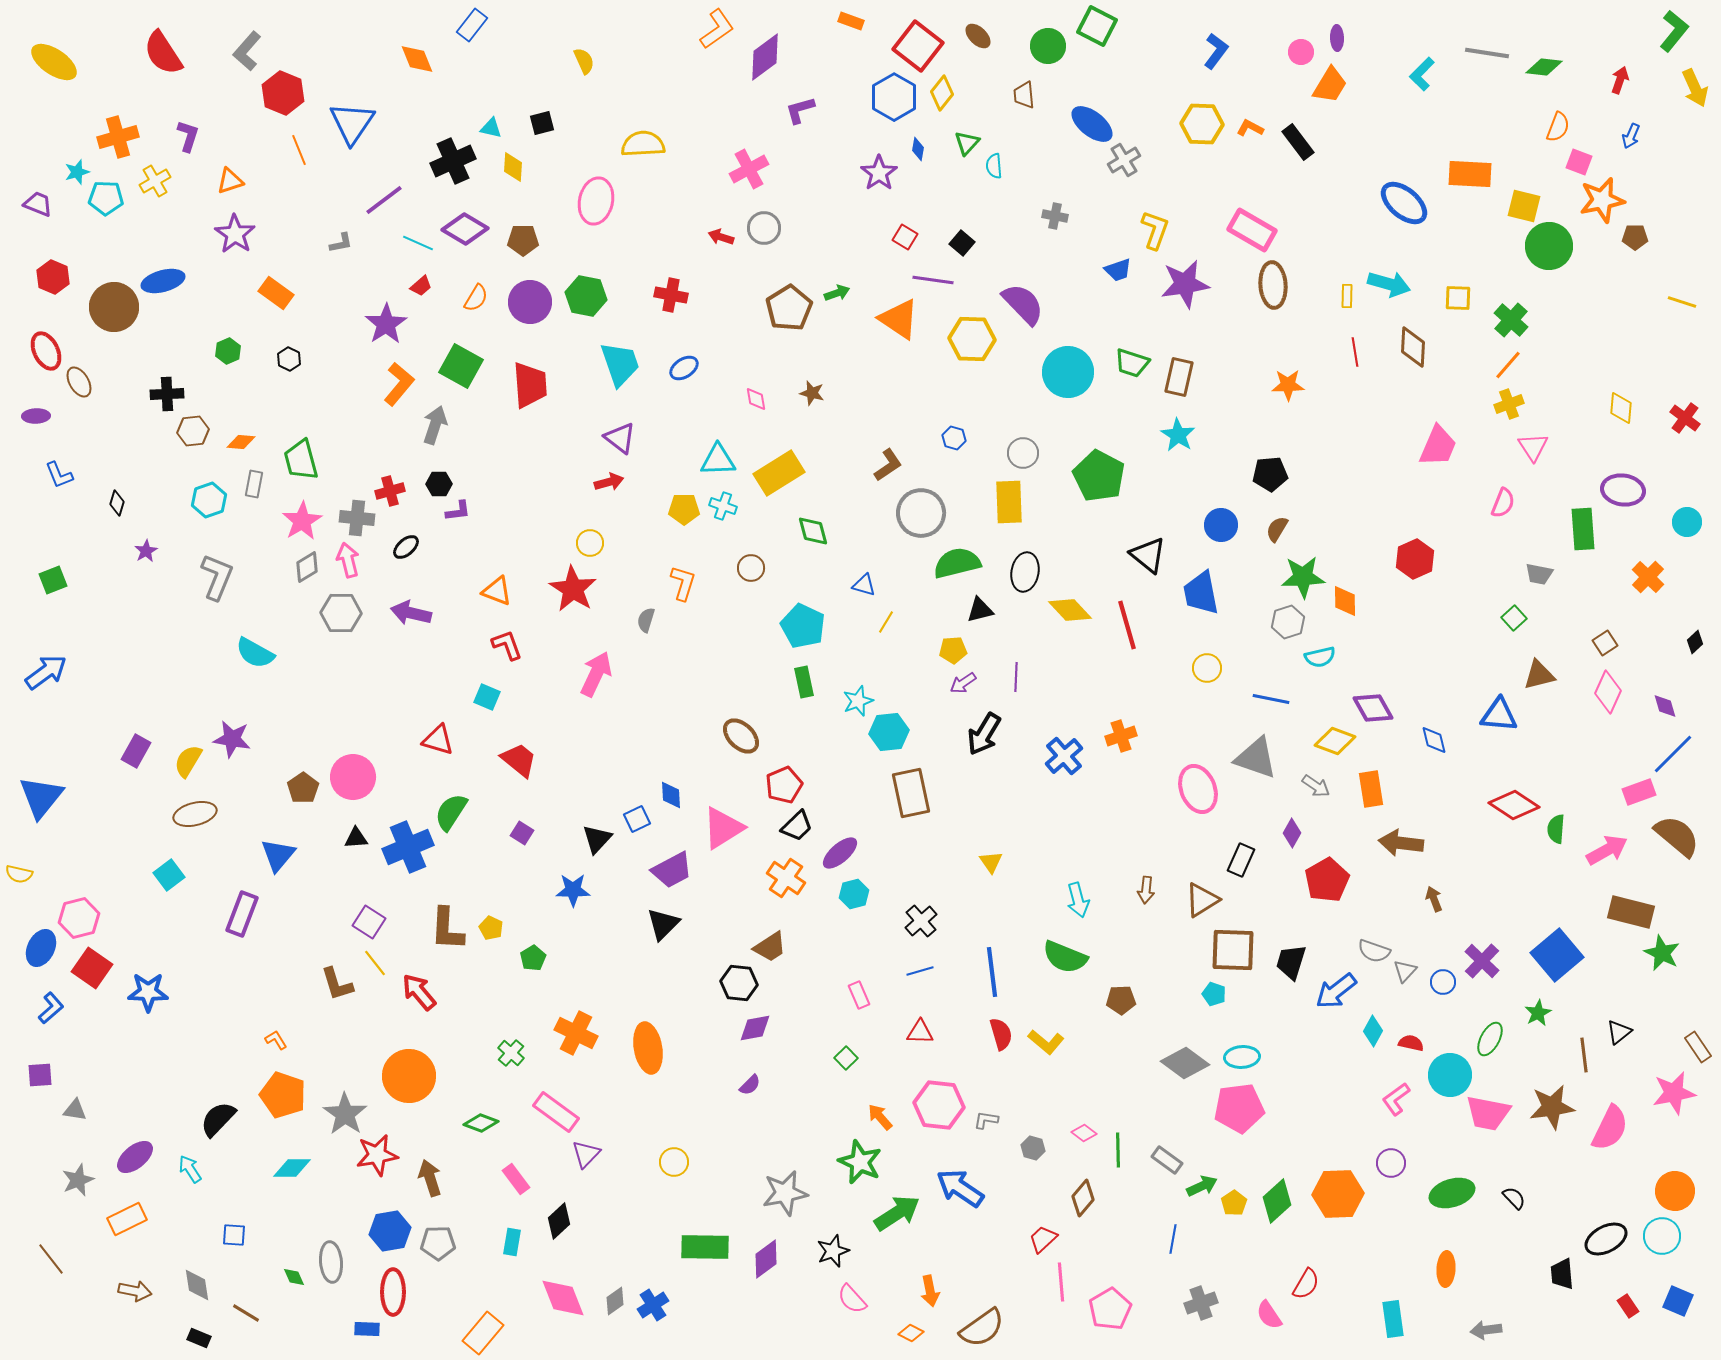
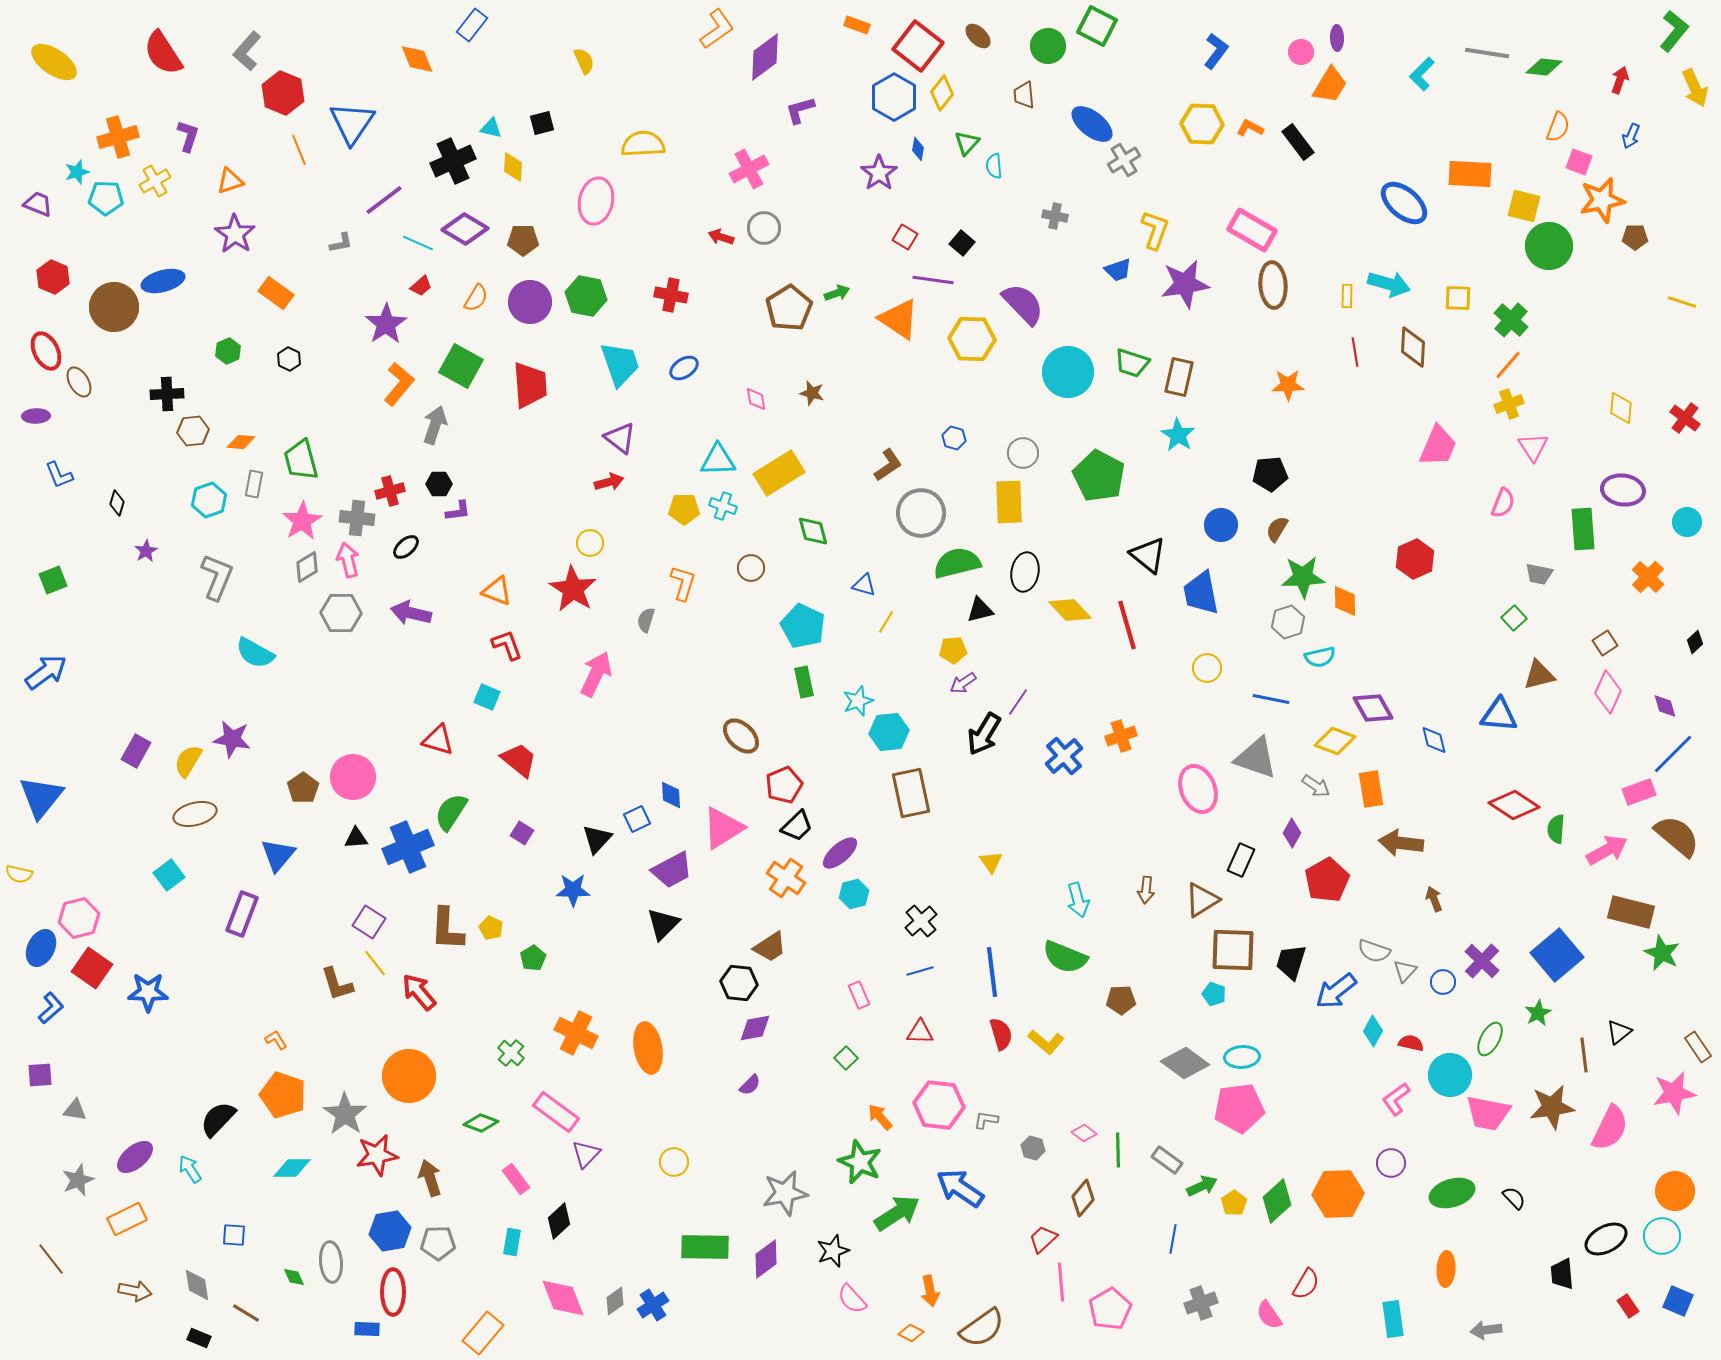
orange rectangle at (851, 21): moved 6 px right, 4 px down
purple line at (1016, 677): moved 2 px right, 25 px down; rotated 32 degrees clockwise
